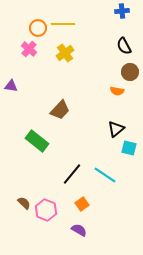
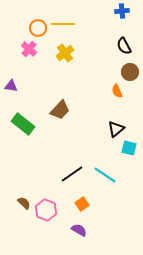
orange semicircle: rotated 56 degrees clockwise
green rectangle: moved 14 px left, 17 px up
black line: rotated 15 degrees clockwise
